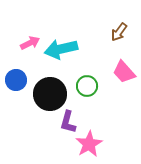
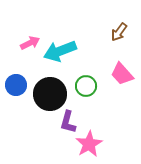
cyan arrow: moved 1 px left, 2 px down; rotated 8 degrees counterclockwise
pink trapezoid: moved 2 px left, 2 px down
blue circle: moved 5 px down
green circle: moved 1 px left
